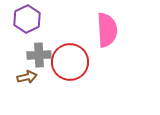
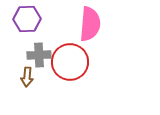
purple hexagon: rotated 24 degrees clockwise
pink semicircle: moved 17 px left, 6 px up; rotated 8 degrees clockwise
brown arrow: rotated 108 degrees clockwise
